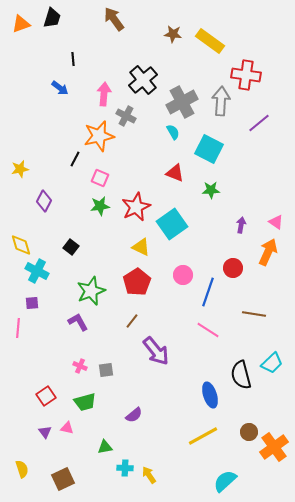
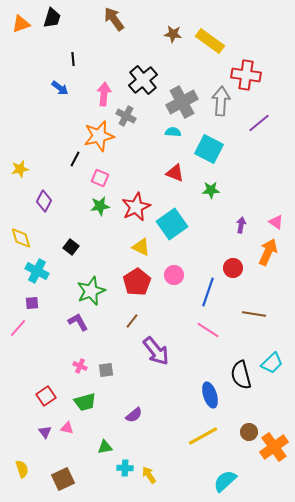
cyan semicircle at (173, 132): rotated 56 degrees counterclockwise
yellow diamond at (21, 245): moved 7 px up
pink circle at (183, 275): moved 9 px left
pink line at (18, 328): rotated 36 degrees clockwise
